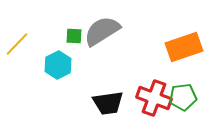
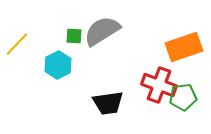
red cross: moved 5 px right, 13 px up
